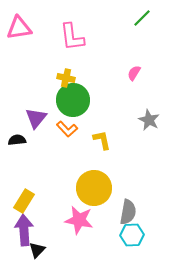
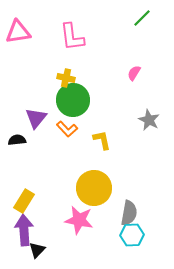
pink triangle: moved 1 px left, 4 px down
gray semicircle: moved 1 px right, 1 px down
